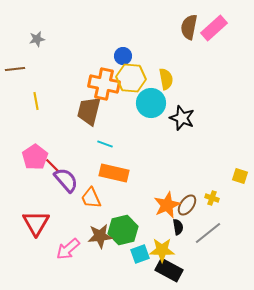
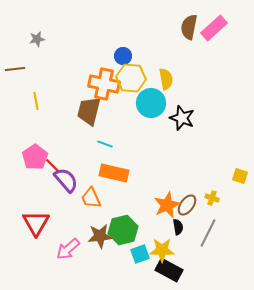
gray line: rotated 24 degrees counterclockwise
